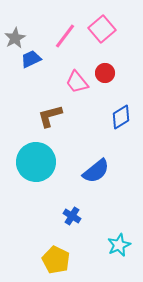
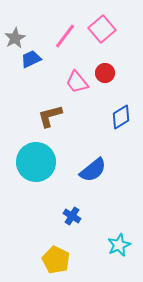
blue semicircle: moved 3 px left, 1 px up
